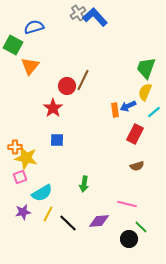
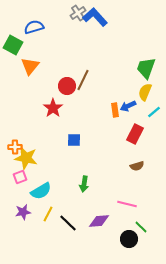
blue square: moved 17 px right
cyan semicircle: moved 1 px left, 2 px up
